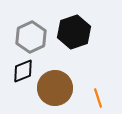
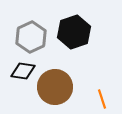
black diamond: rotated 30 degrees clockwise
brown circle: moved 1 px up
orange line: moved 4 px right, 1 px down
